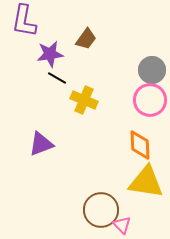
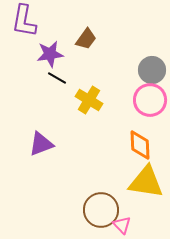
yellow cross: moved 5 px right; rotated 8 degrees clockwise
